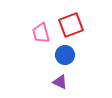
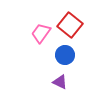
red square: moved 1 px left; rotated 30 degrees counterclockwise
pink trapezoid: rotated 50 degrees clockwise
